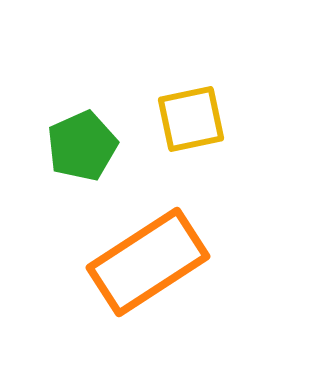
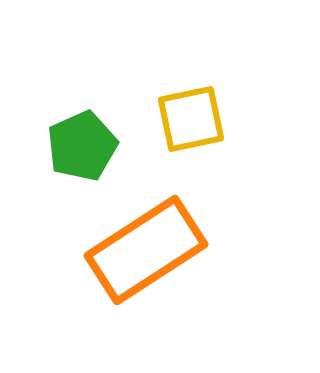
orange rectangle: moved 2 px left, 12 px up
